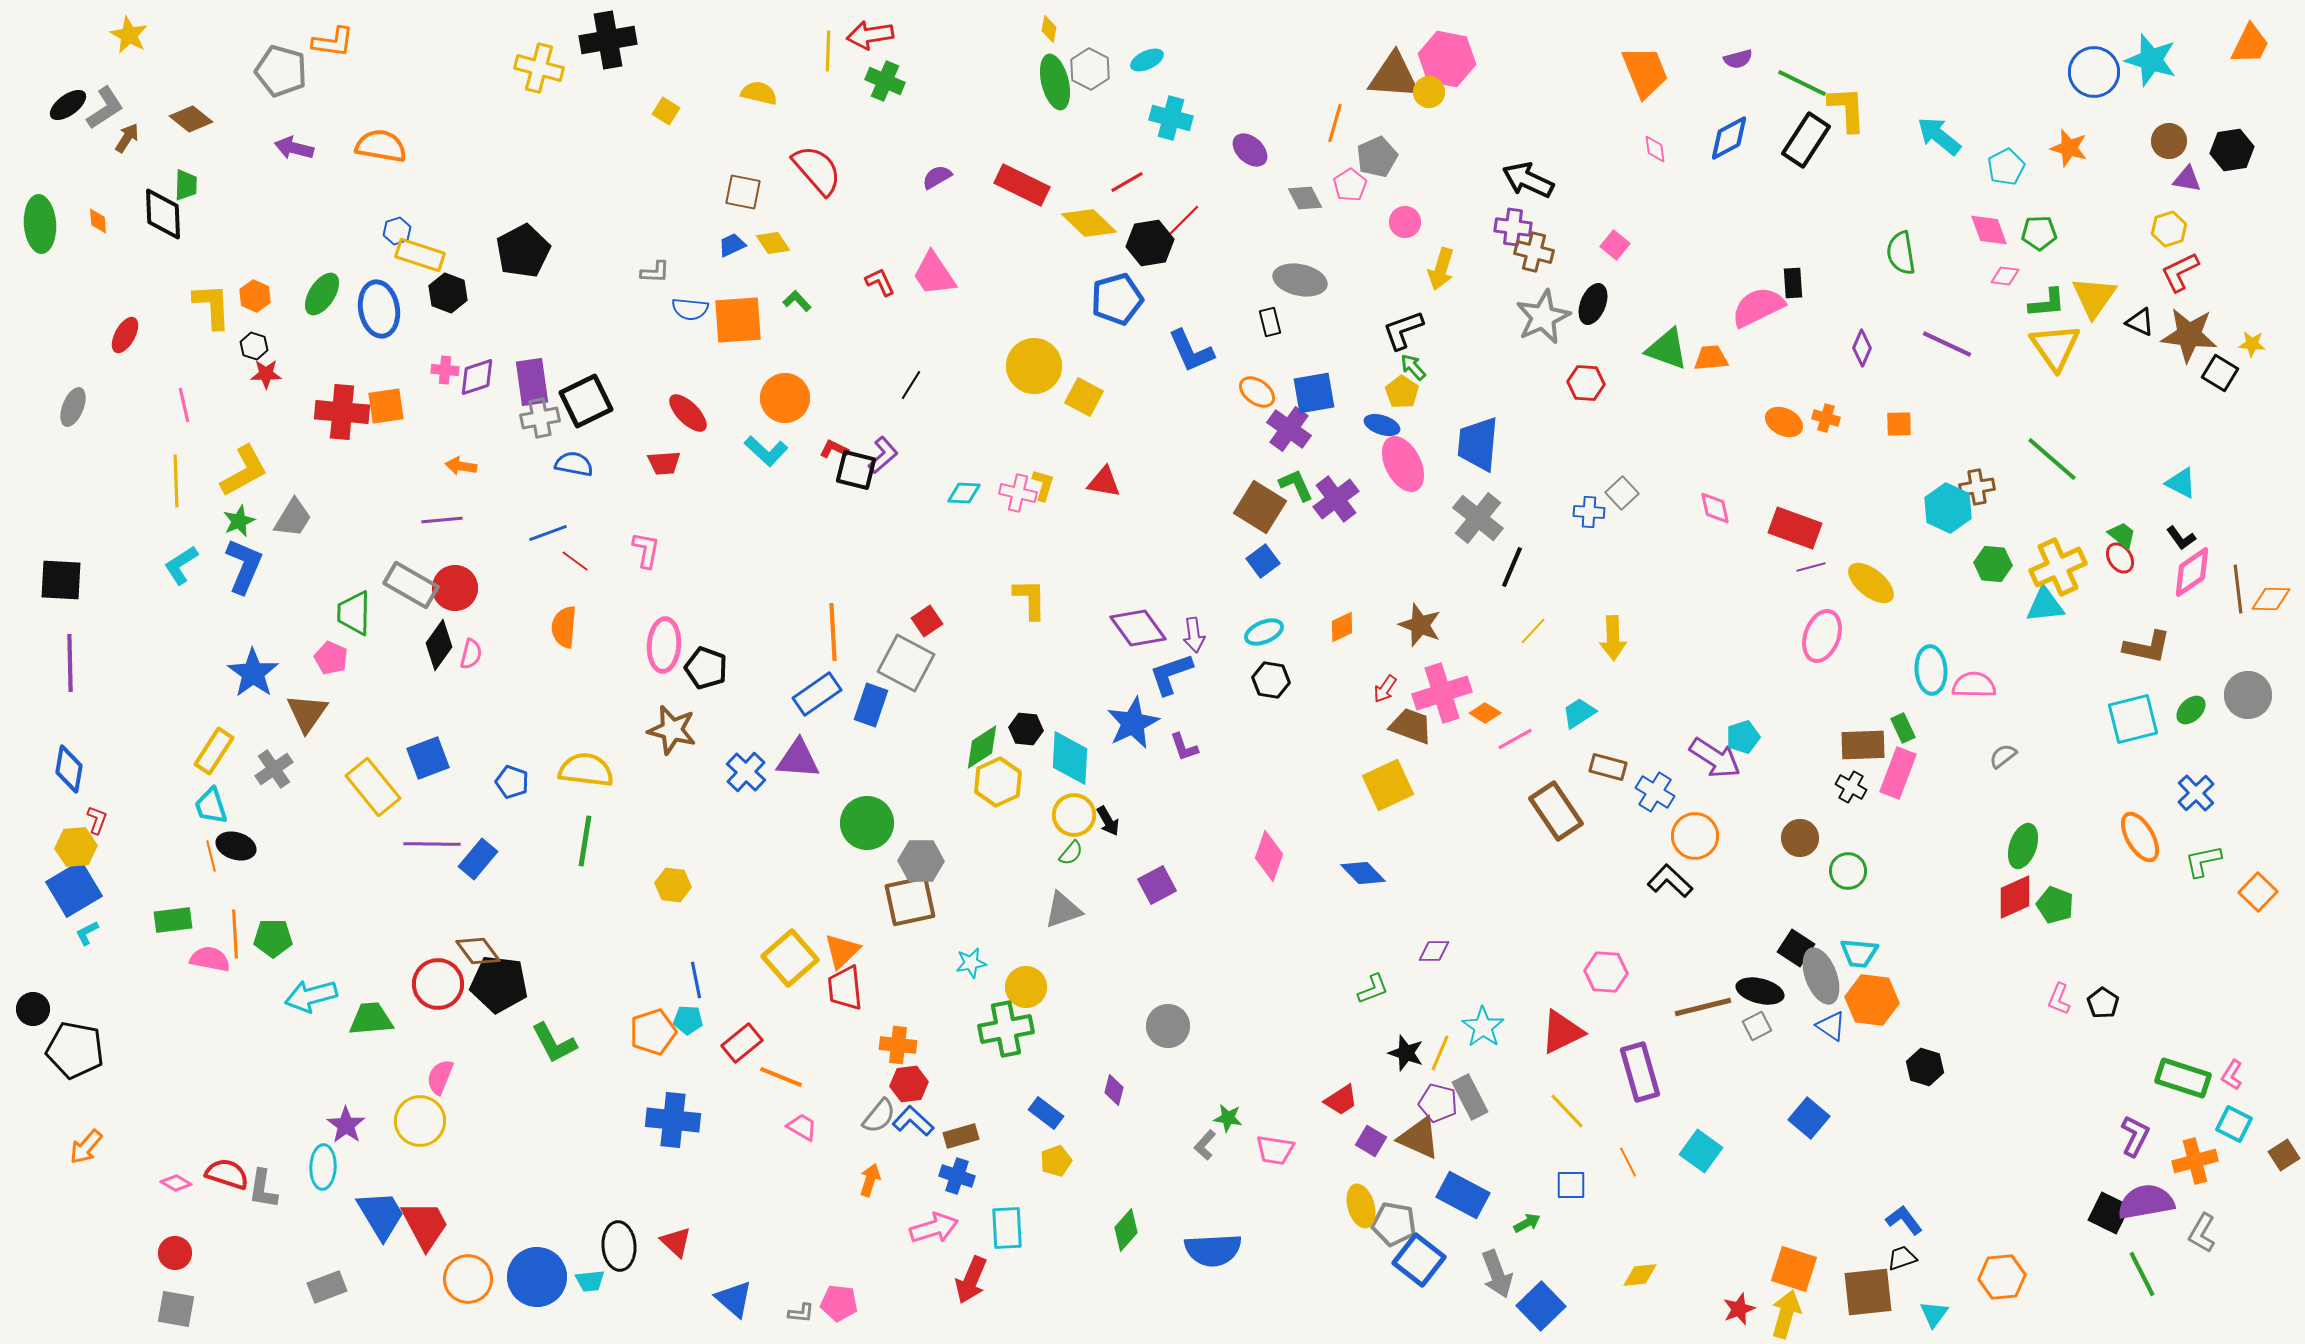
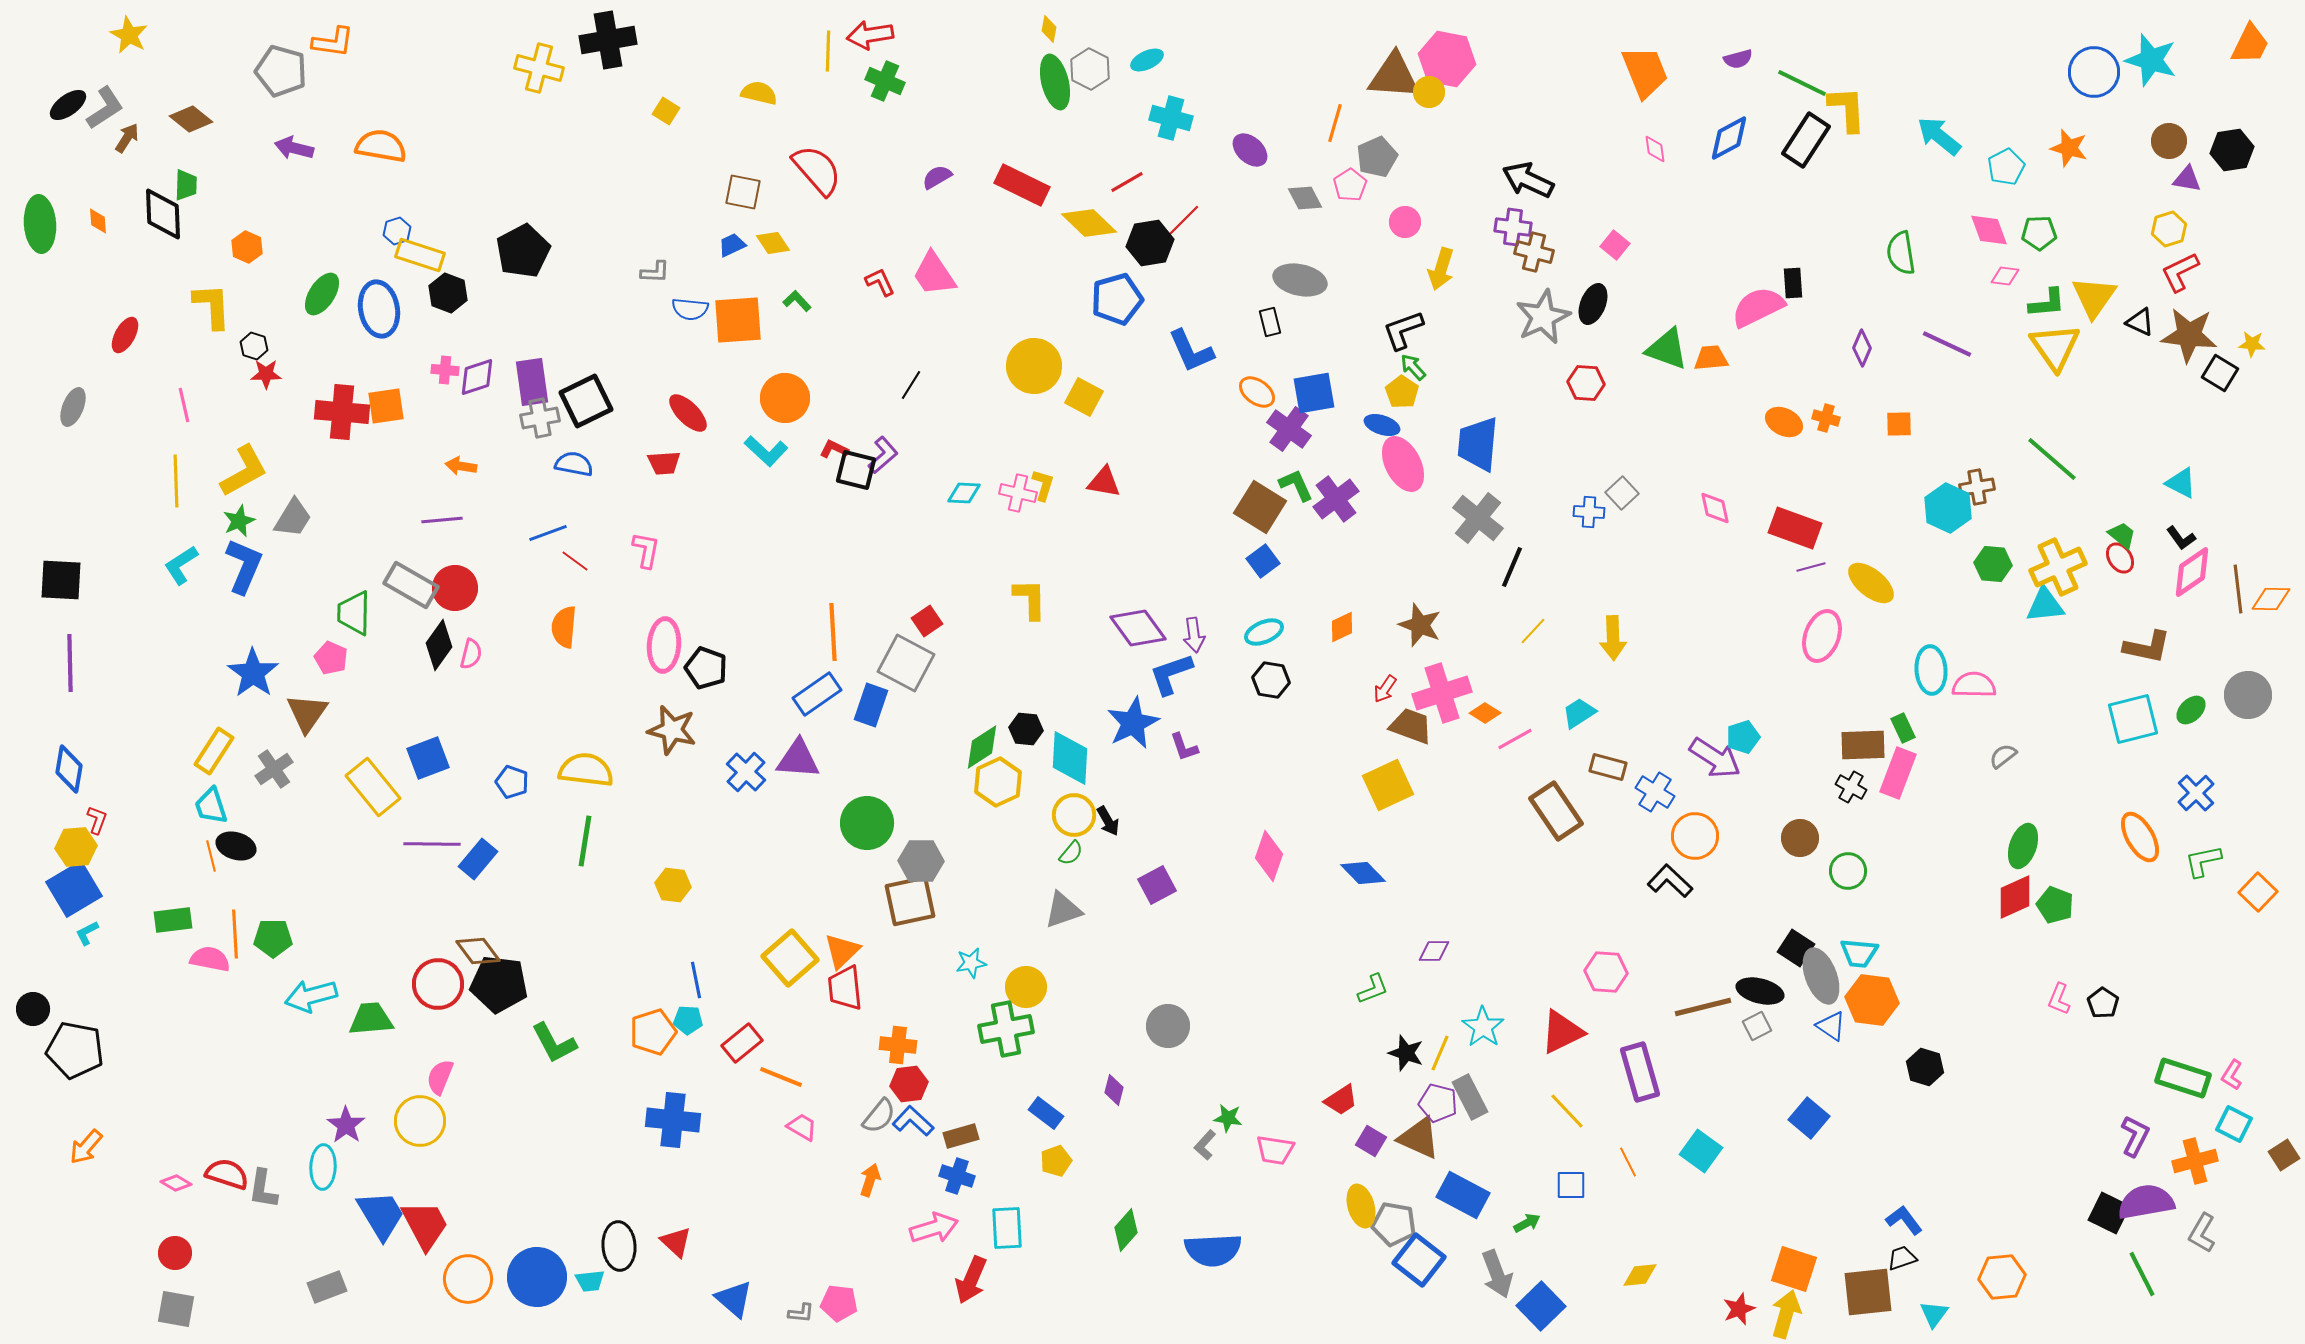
orange hexagon at (255, 296): moved 8 px left, 49 px up
